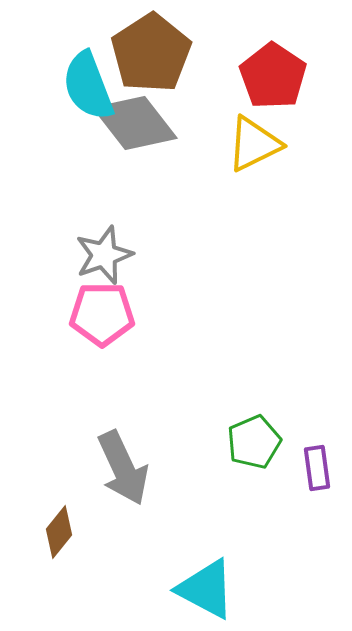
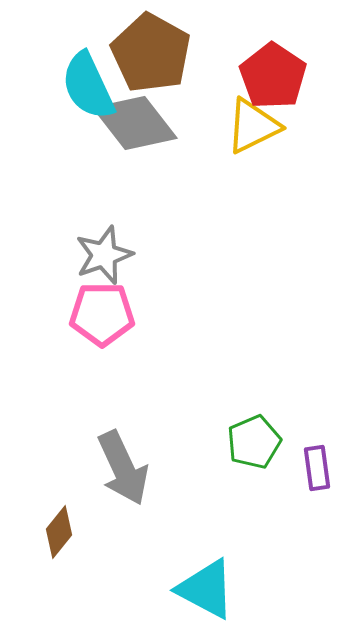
brown pentagon: rotated 10 degrees counterclockwise
cyan semicircle: rotated 4 degrees counterclockwise
yellow triangle: moved 1 px left, 18 px up
